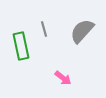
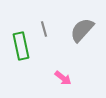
gray semicircle: moved 1 px up
